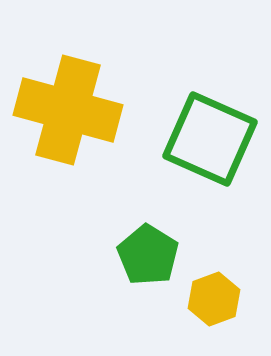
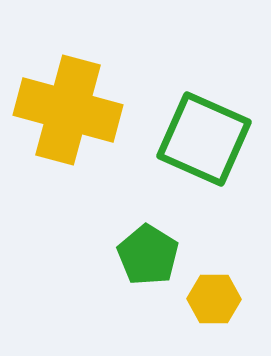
green square: moved 6 px left
yellow hexagon: rotated 21 degrees clockwise
